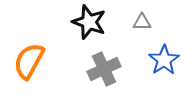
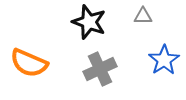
gray triangle: moved 1 px right, 6 px up
orange semicircle: moved 2 px down; rotated 96 degrees counterclockwise
gray cross: moved 4 px left
